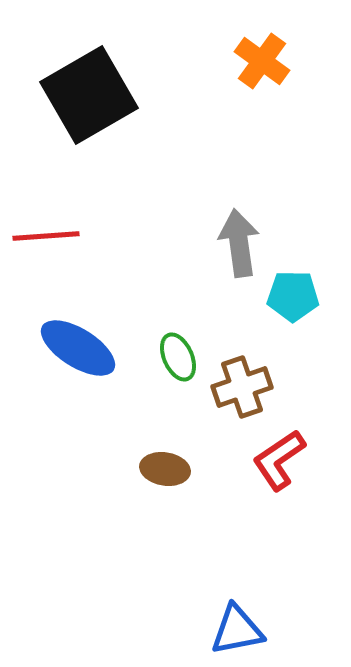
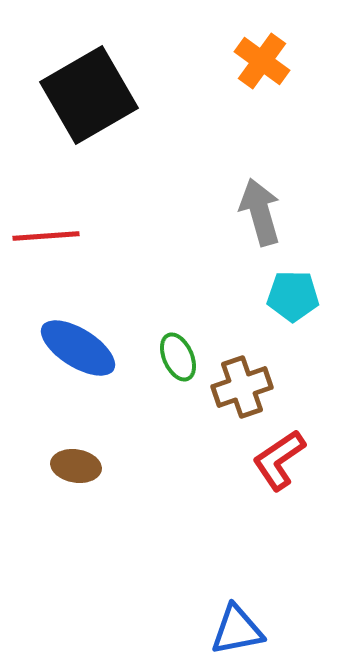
gray arrow: moved 21 px right, 31 px up; rotated 8 degrees counterclockwise
brown ellipse: moved 89 px left, 3 px up
